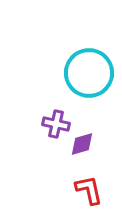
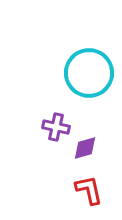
purple cross: moved 3 px down
purple diamond: moved 3 px right, 4 px down
